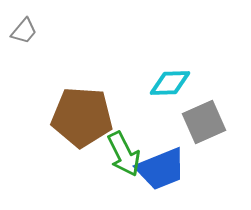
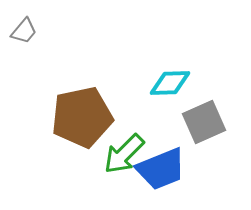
brown pentagon: rotated 16 degrees counterclockwise
green arrow: rotated 72 degrees clockwise
